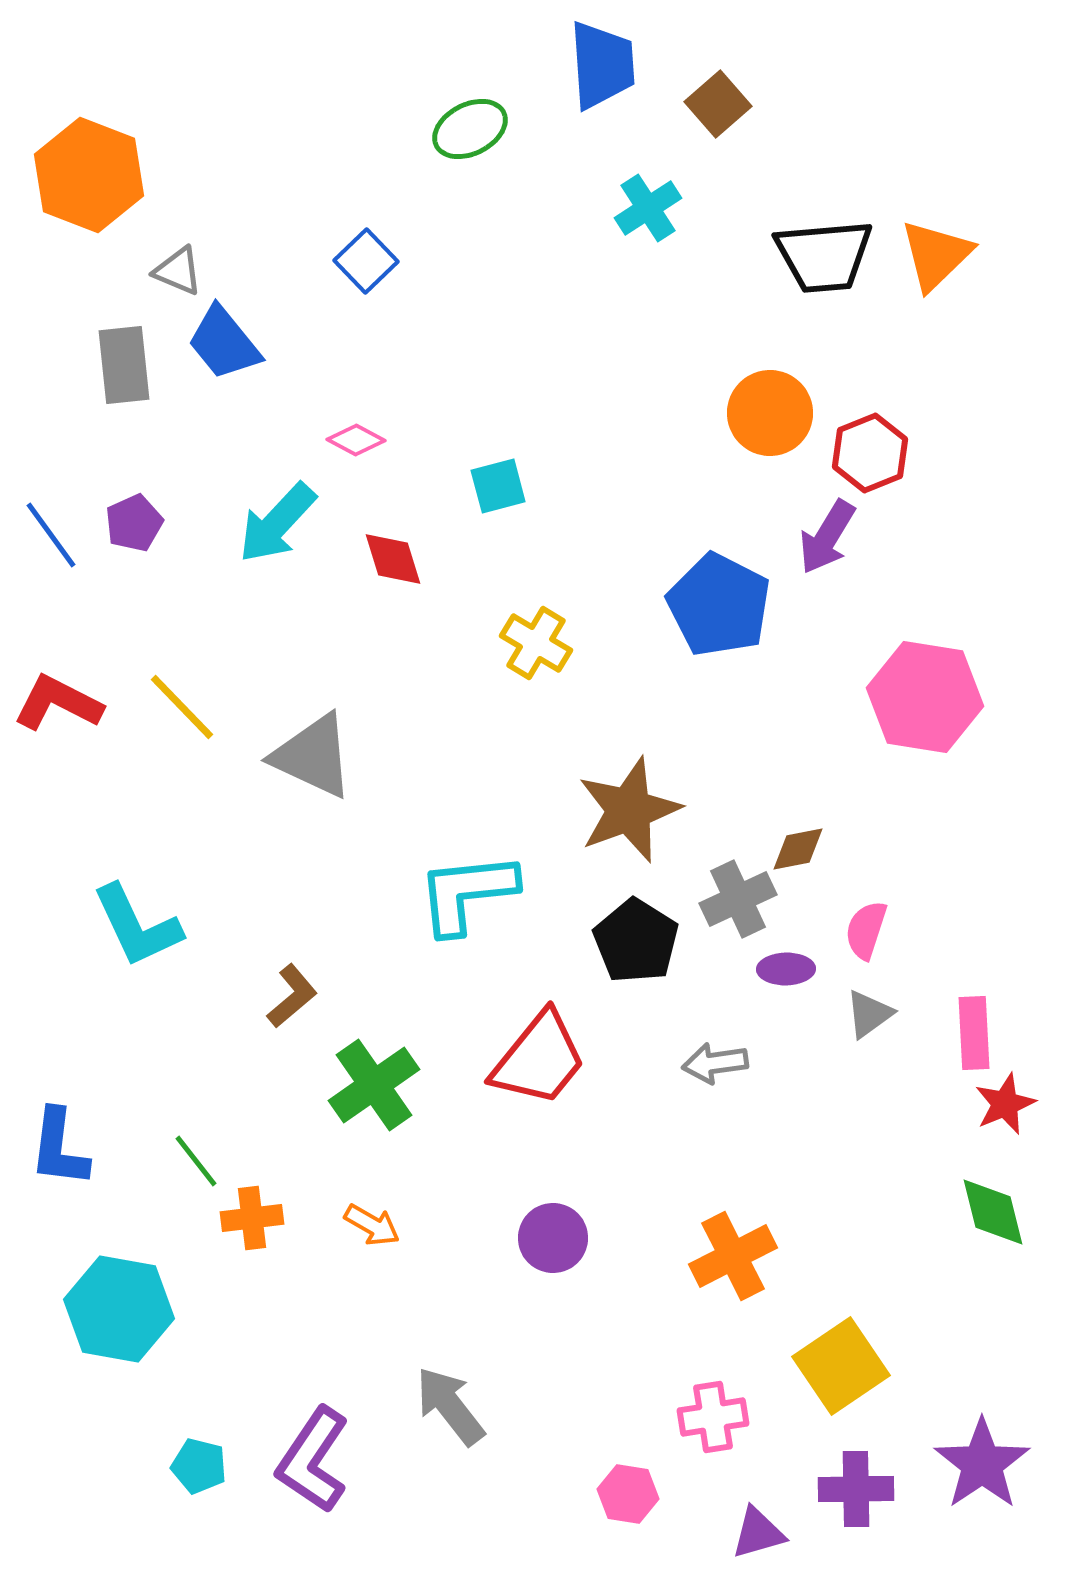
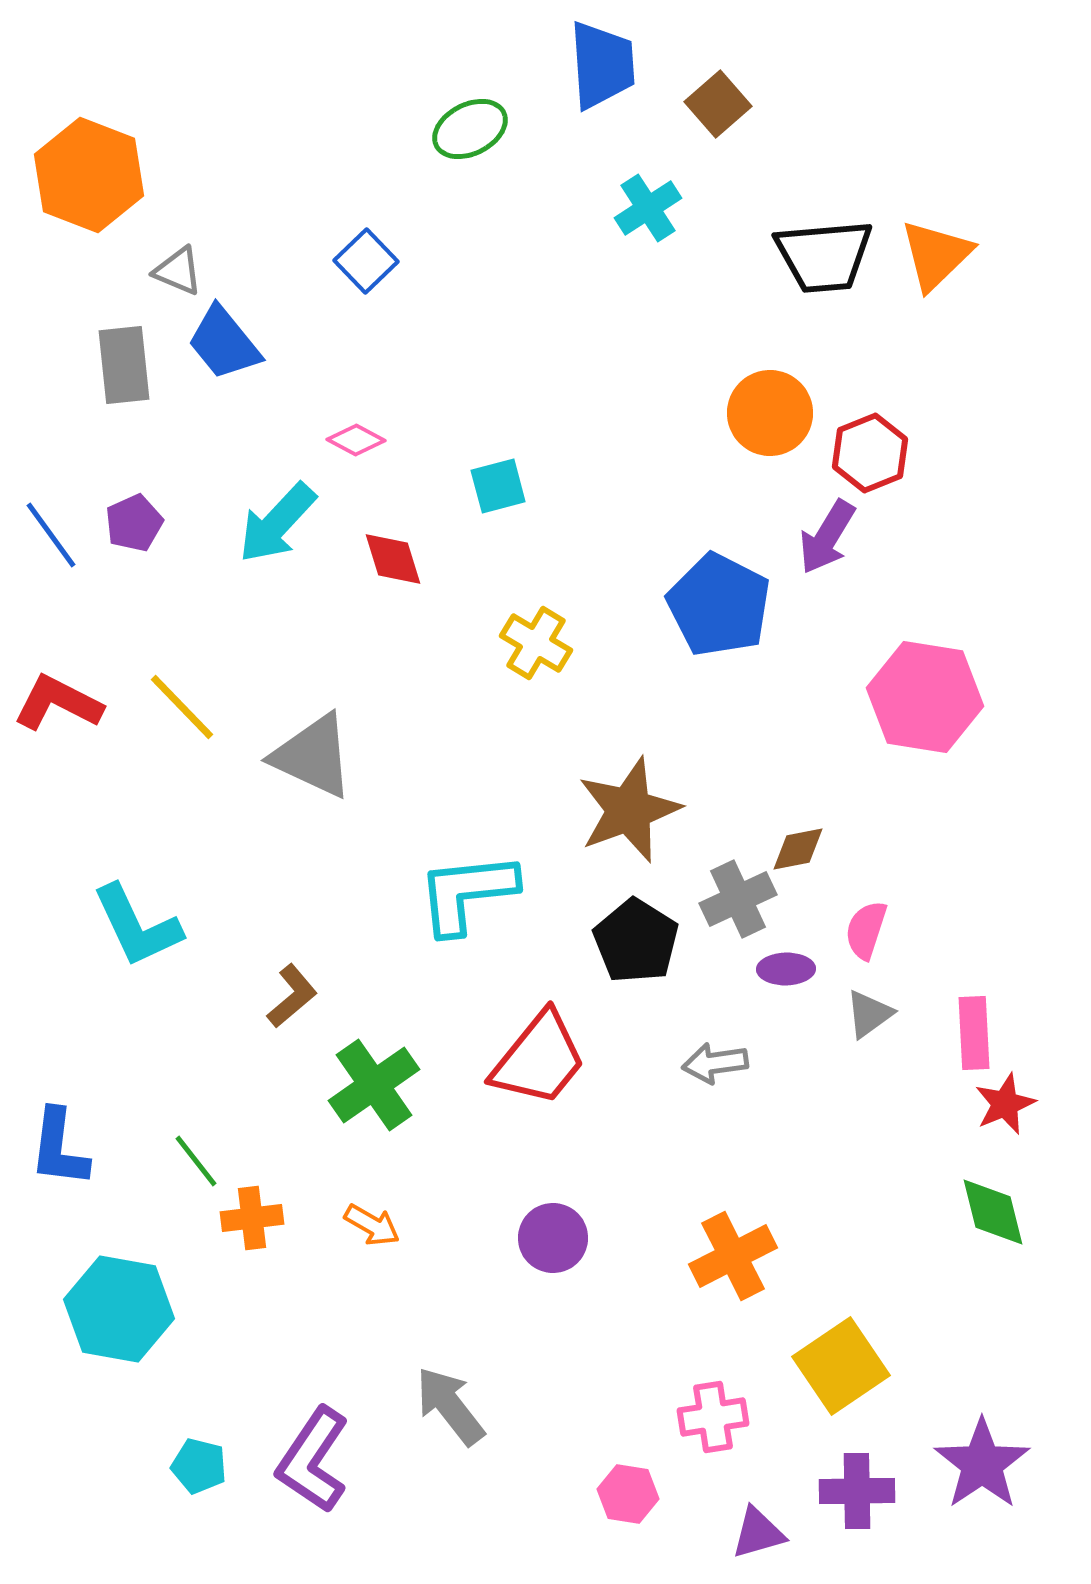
purple cross at (856, 1489): moved 1 px right, 2 px down
